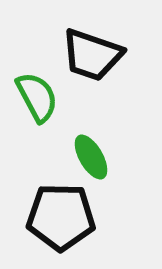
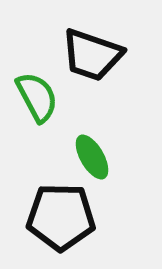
green ellipse: moved 1 px right
